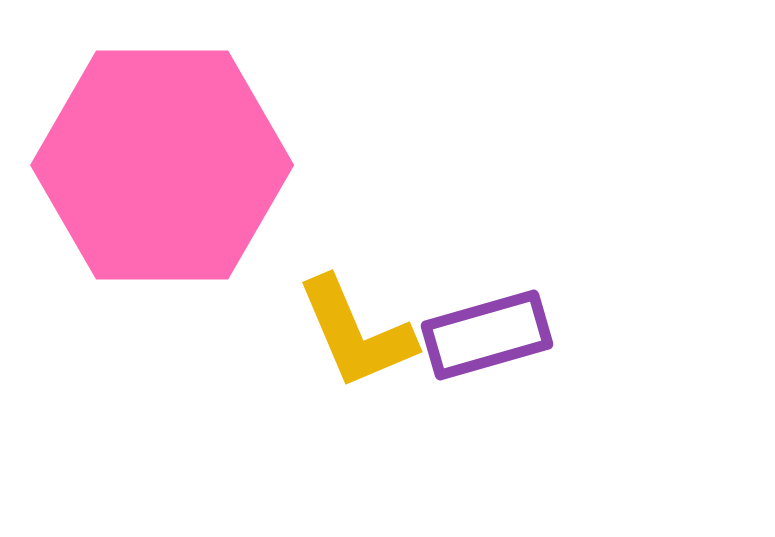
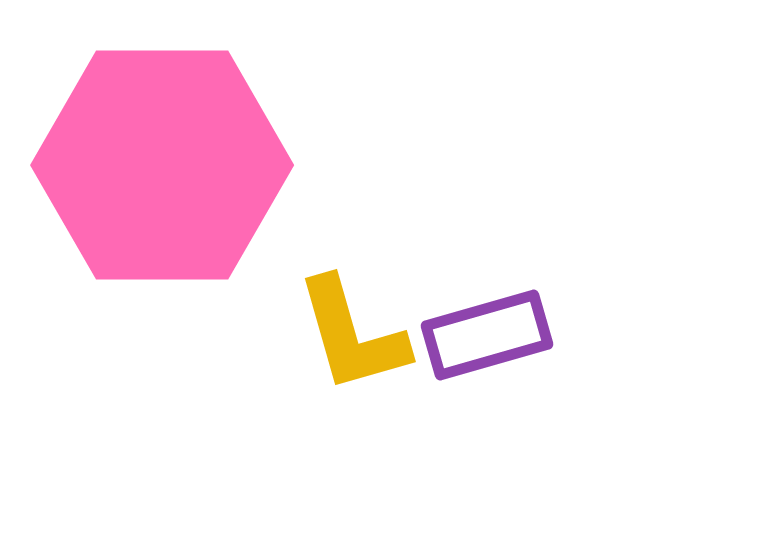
yellow L-shape: moved 4 px left, 2 px down; rotated 7 degrees clockwise
